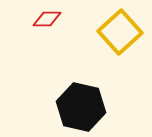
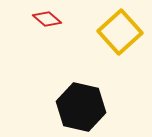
red diamond: rotated 40 degrees clockwise
